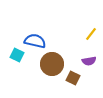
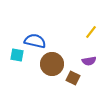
yellow line: moved 2 px up
cyan square: rotated 16 degrees counterclockwise
